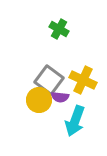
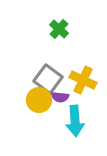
green cross: rotated 12 degrees clockwise
gray square: moved 1 px left, 1 px up
cyan arrow: rotated 24 degrees counterclockwise
